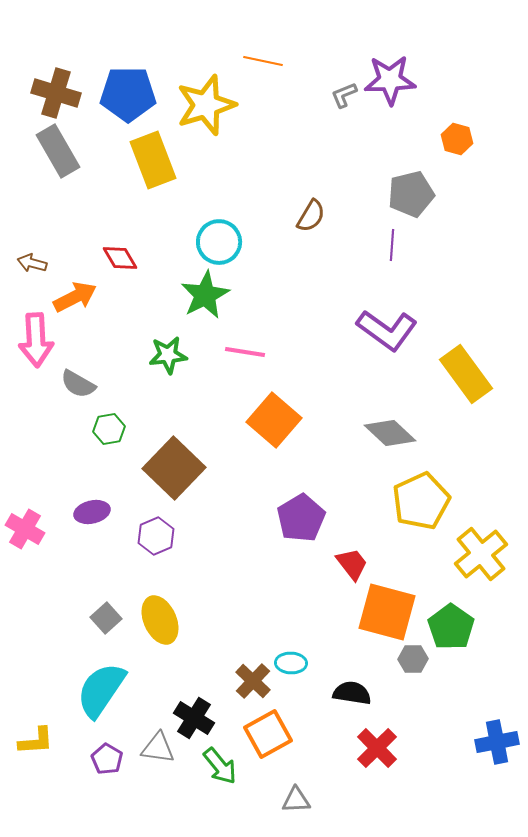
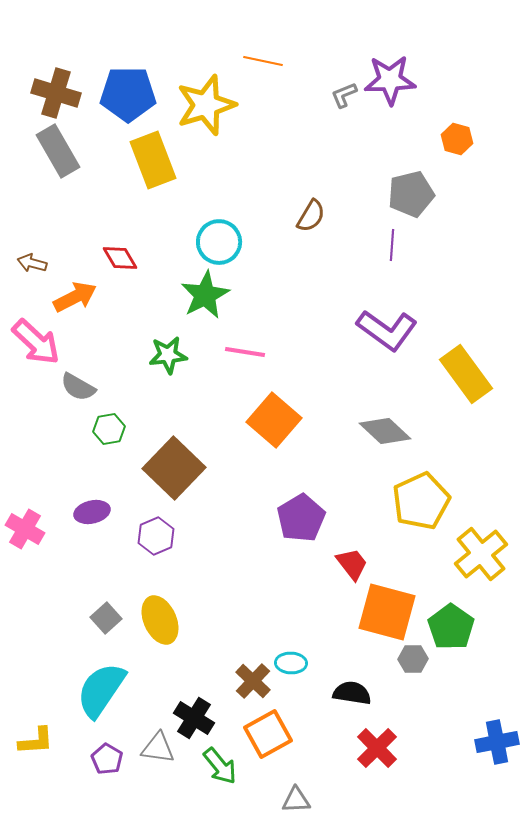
pink arrow at (36, 340): moved 2 px down; rotated 44 degrees counterclockwise
gray semicircle at (78, 384): moved 3 px down
gray diamond at (390, 433): moved 5 px left, 2 px up
